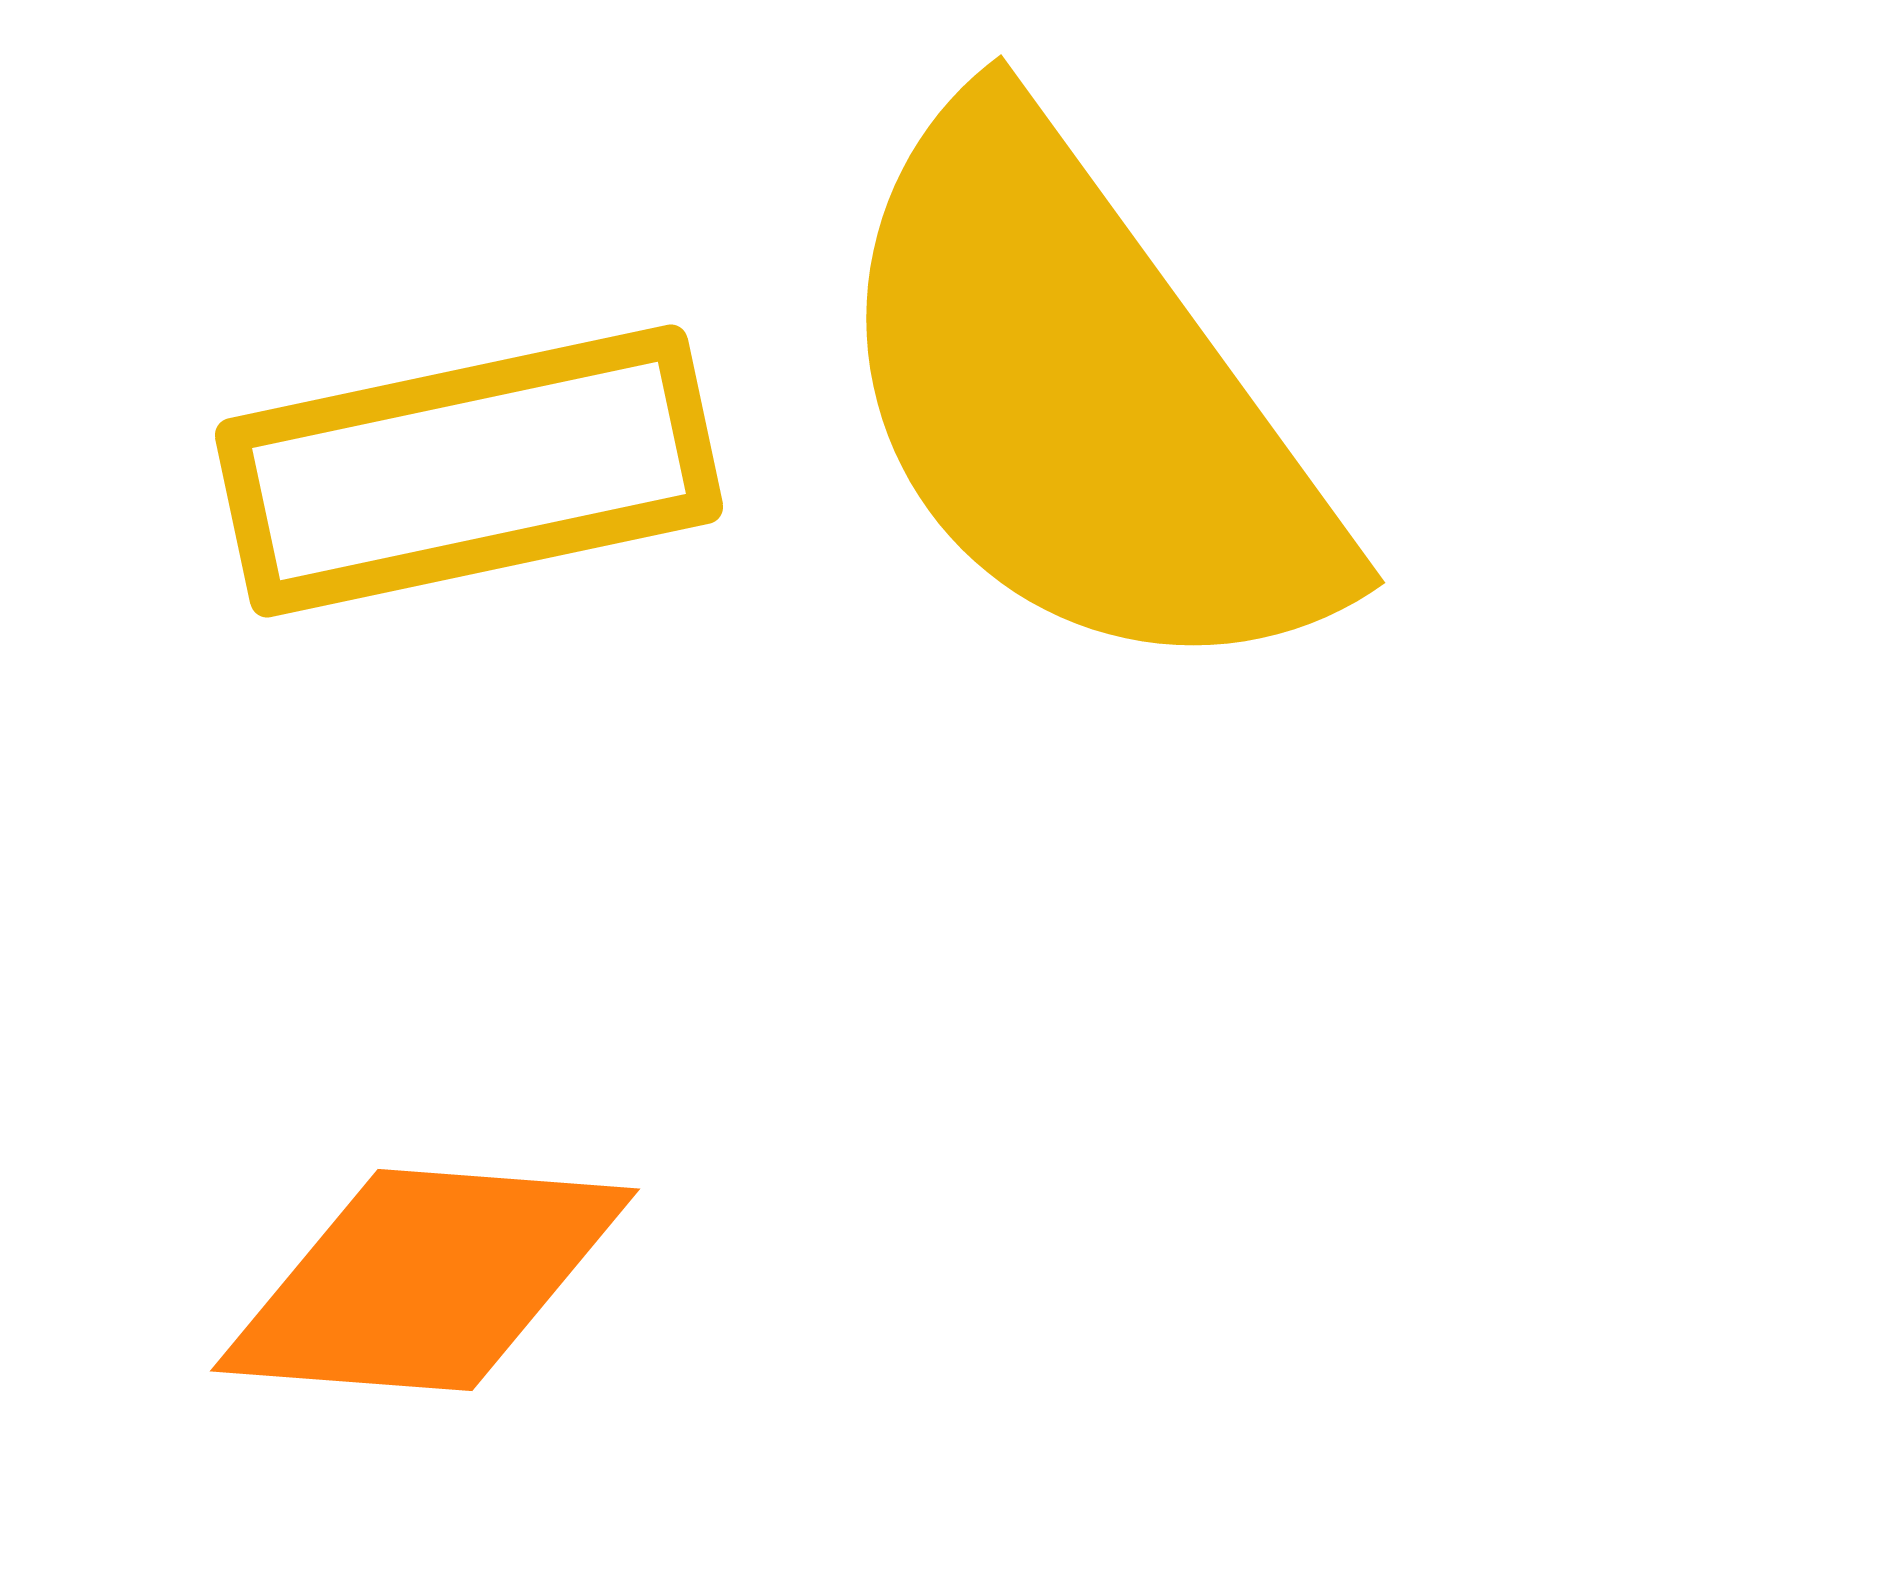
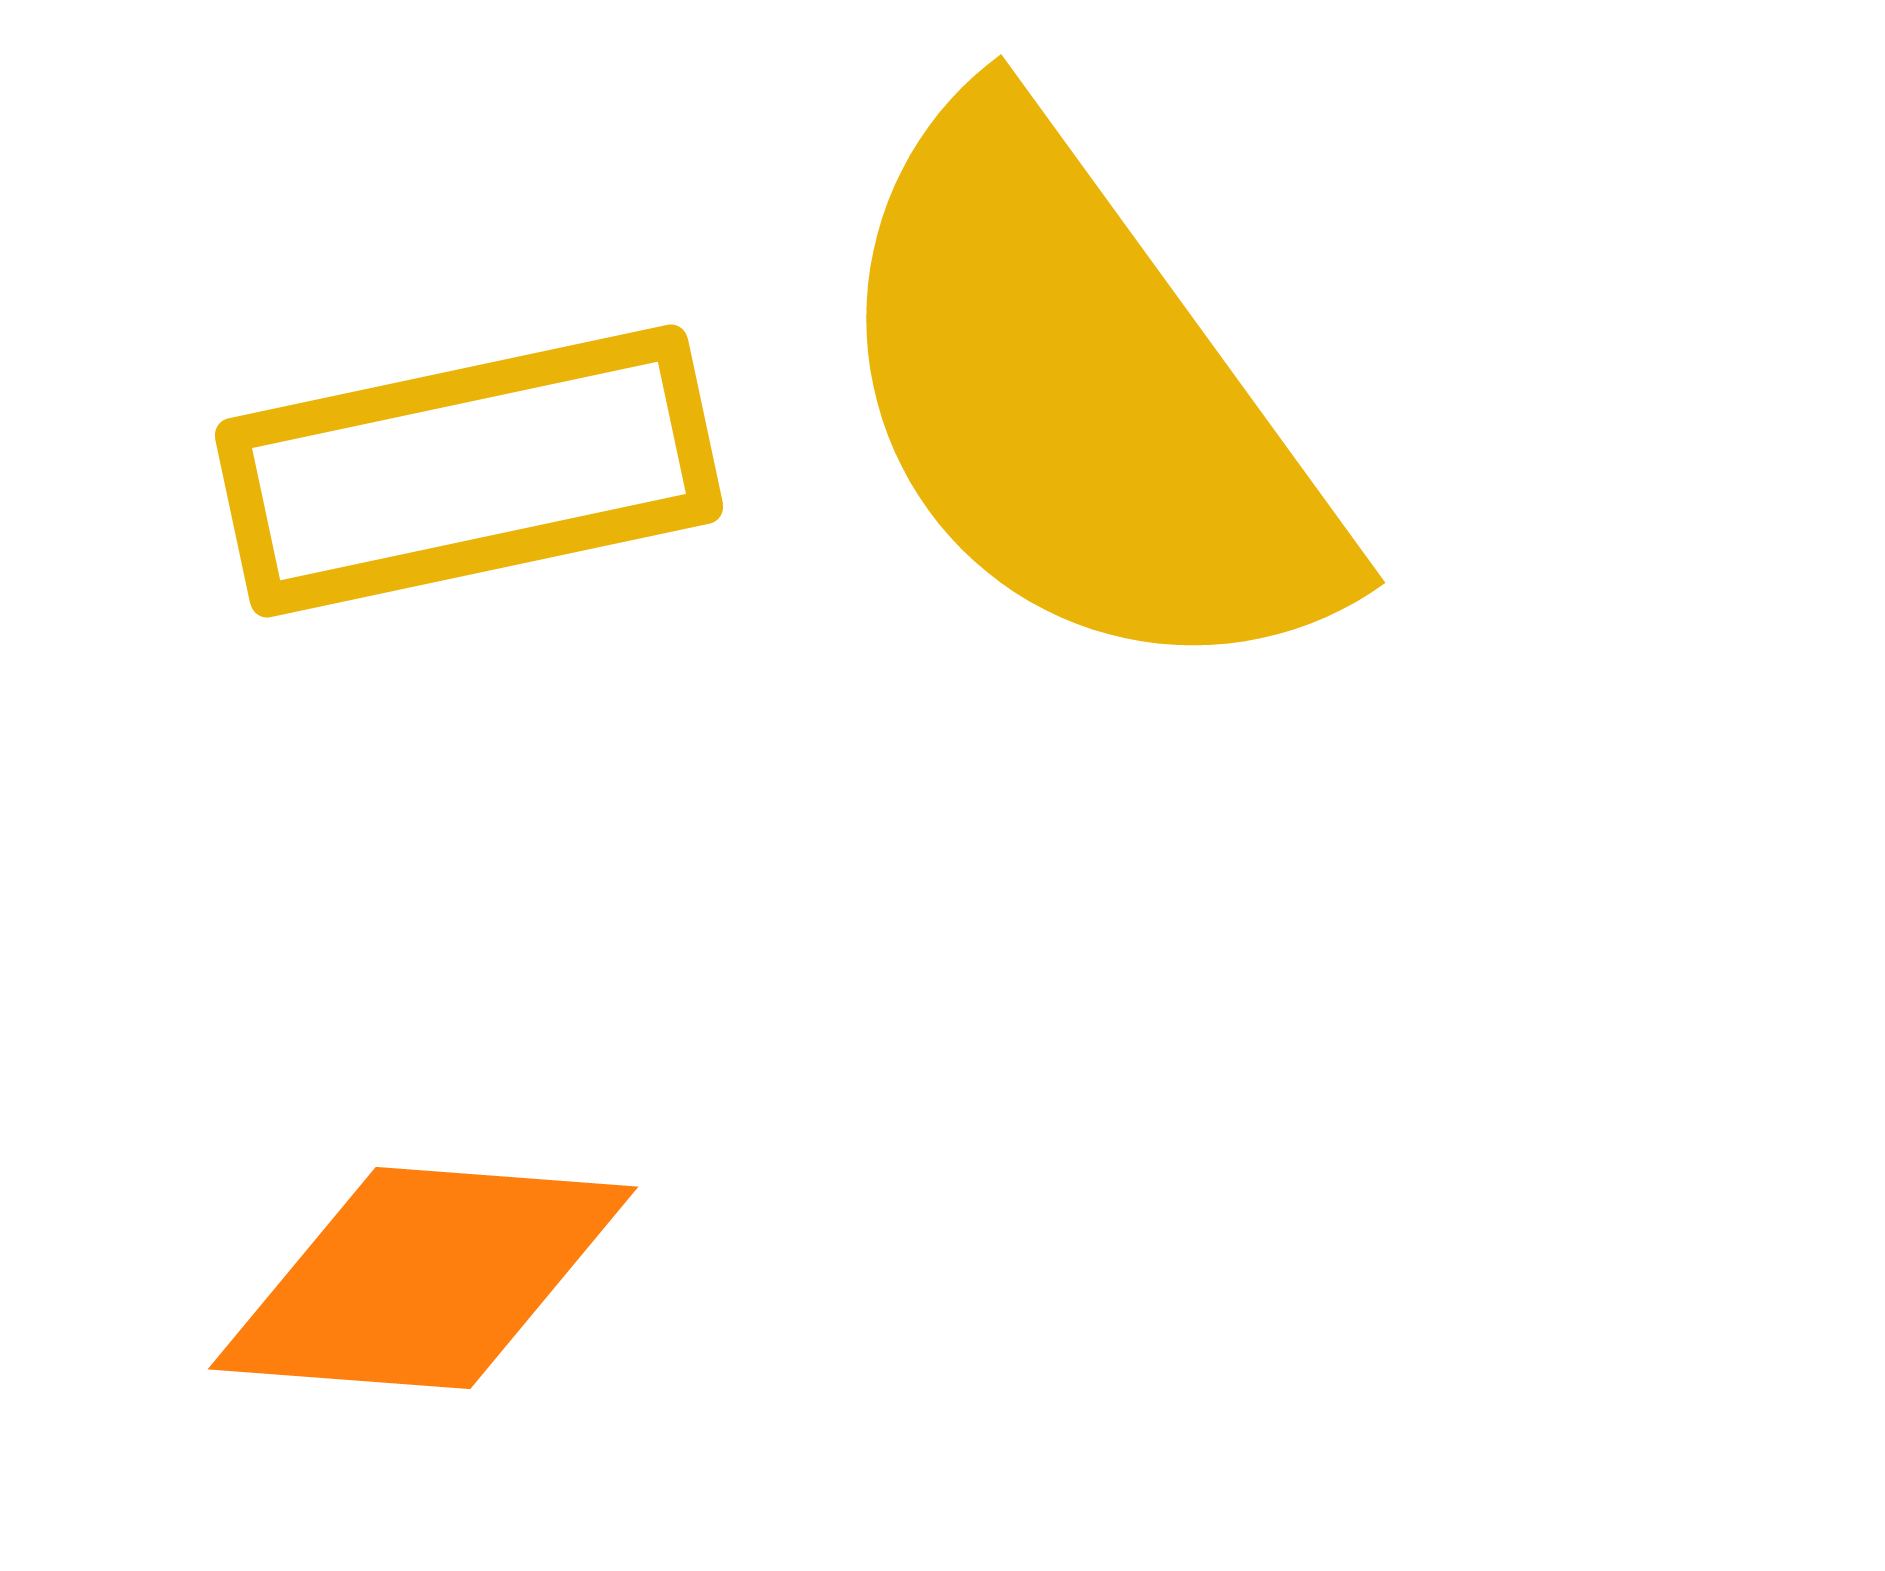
orange diamond: moved 2 px left, 2 px up
